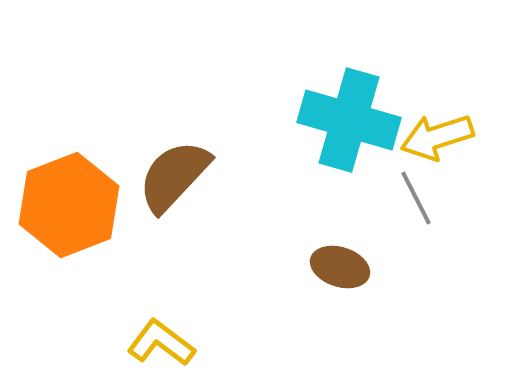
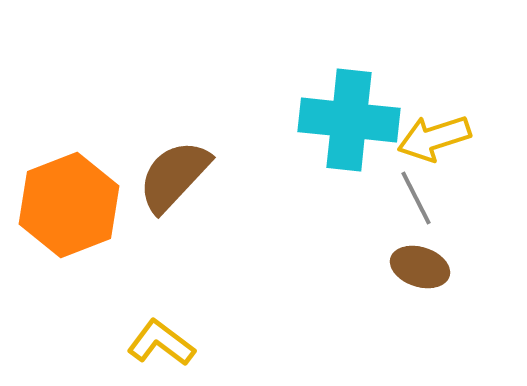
cyan cross: rotated 10 degrees counterclockwise
yellow arrow: moved 3 px left, 1 px down
brown ellipse: moved 80 px right
